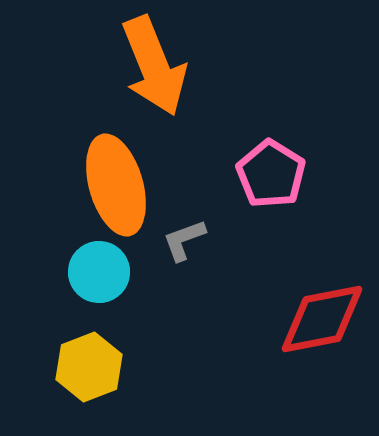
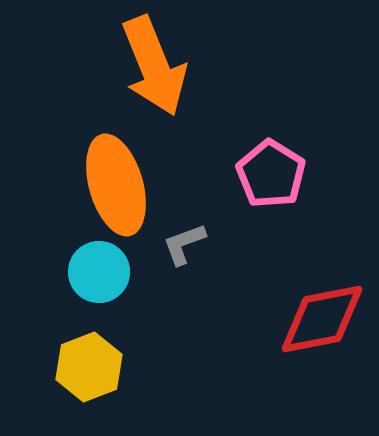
gray L-shape: moved 4 px down
